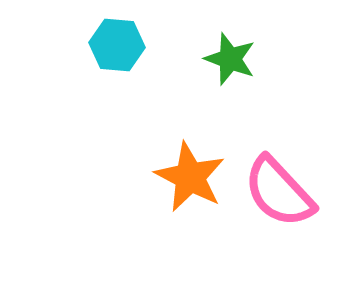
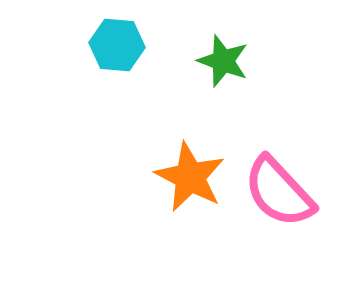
green star: moved 7 px left, 2 px down
